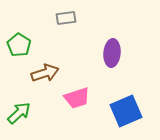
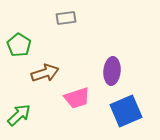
purple ellipse: moved 18 px down
green arrow: moved 2 px down
